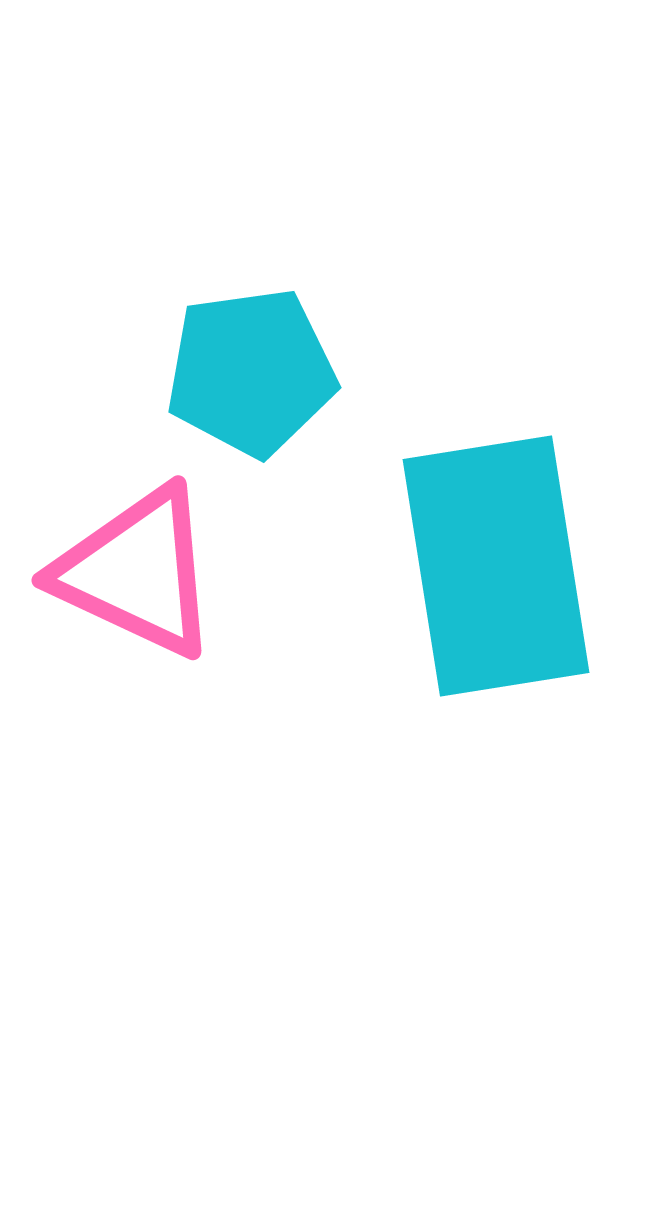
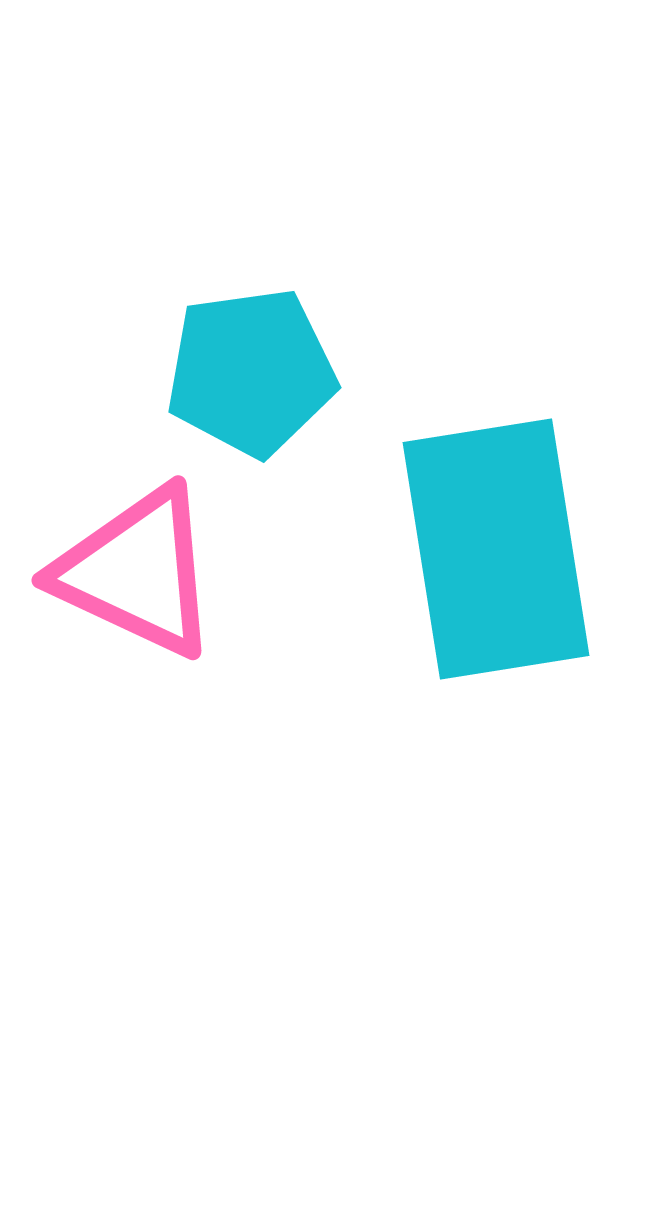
cyan rectangle: moved 17 px up
